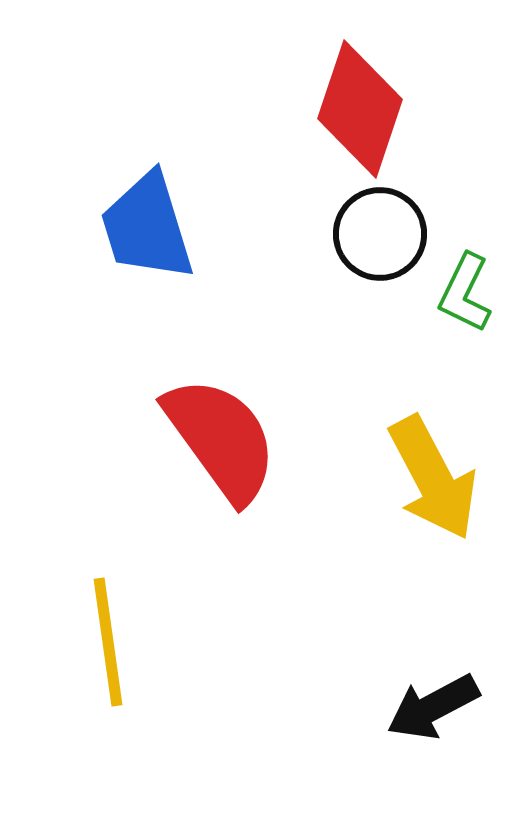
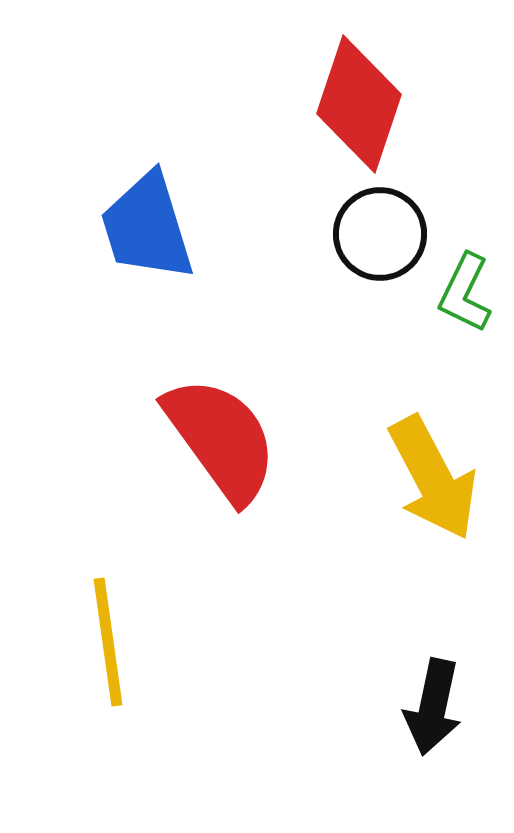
red diamond: moved 1 px left, 5 px up
black arrow: rotated 50 degrees counterclockwise
